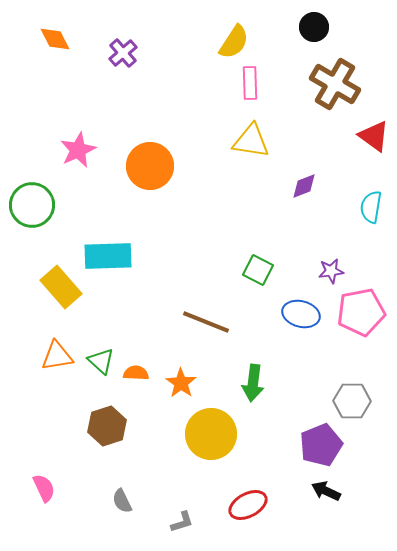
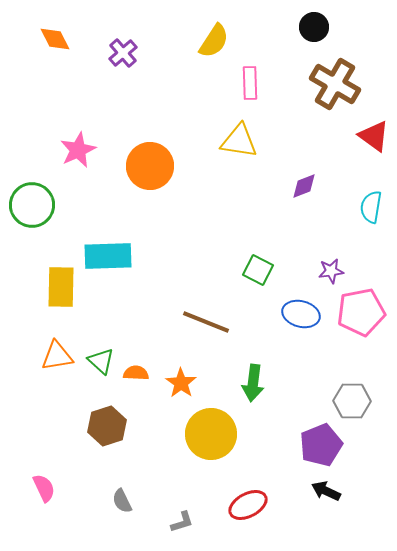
yellow semicircle: moved 20 px left, 1 px up
yellow triangle: moved 12 px left
yellow rectangle: rotated 42 degrees clockwise
